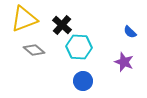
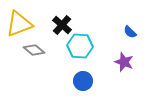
yellow triangle: moved 5 px left, 5 px down
cyan hexagon: moved 1 px right, 1 px up
